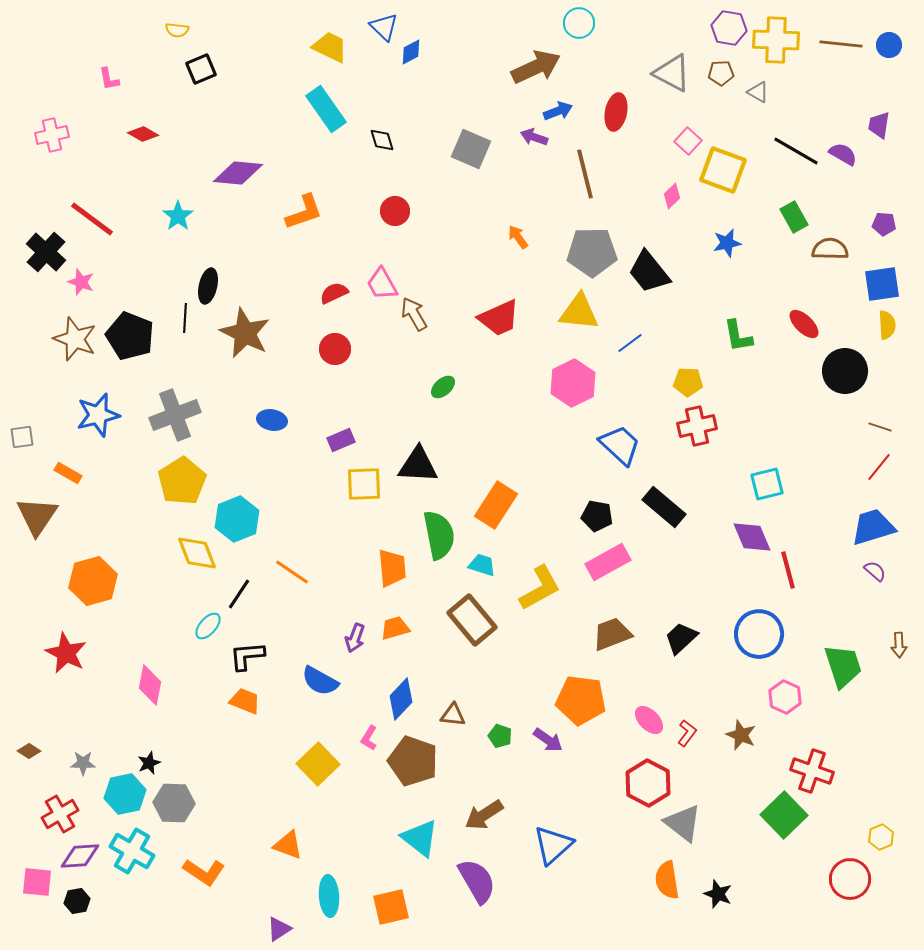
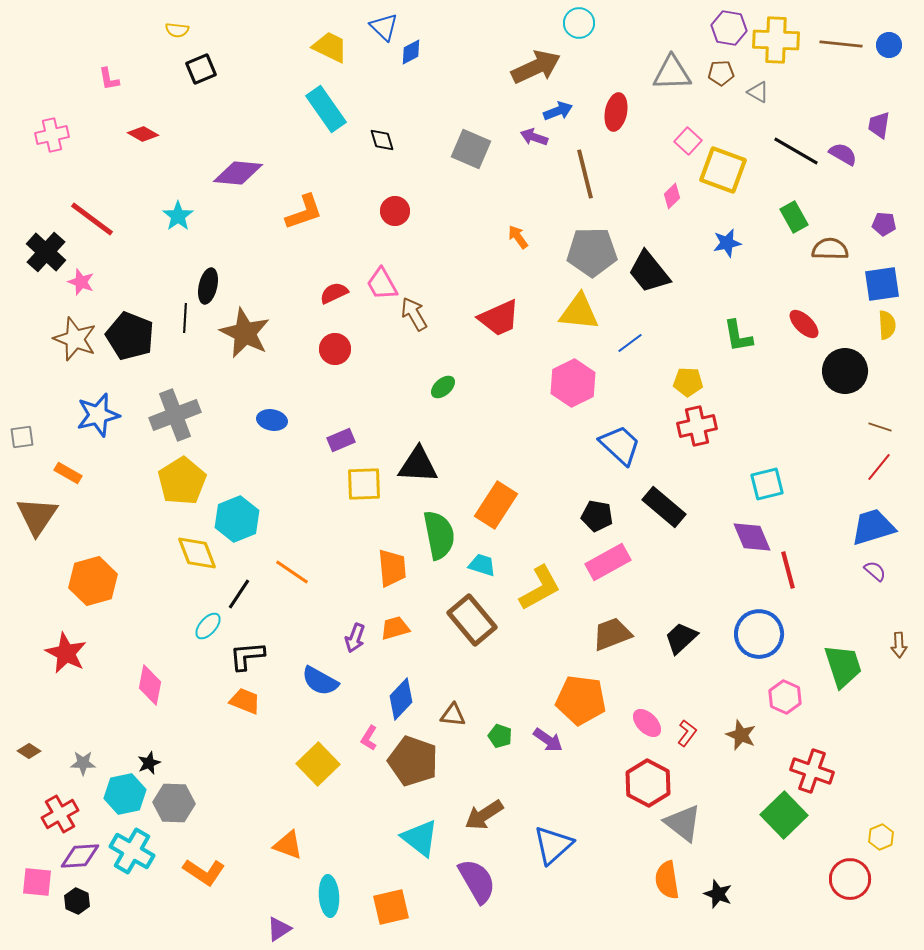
gray triangle at (672, 73): rotated 30 degrees counterclockwise
pink ellipse at (649, 720): moved 2 px left, 3 px down
black hexagon at (77, 901): rotated 25 degrees counterclockwise
